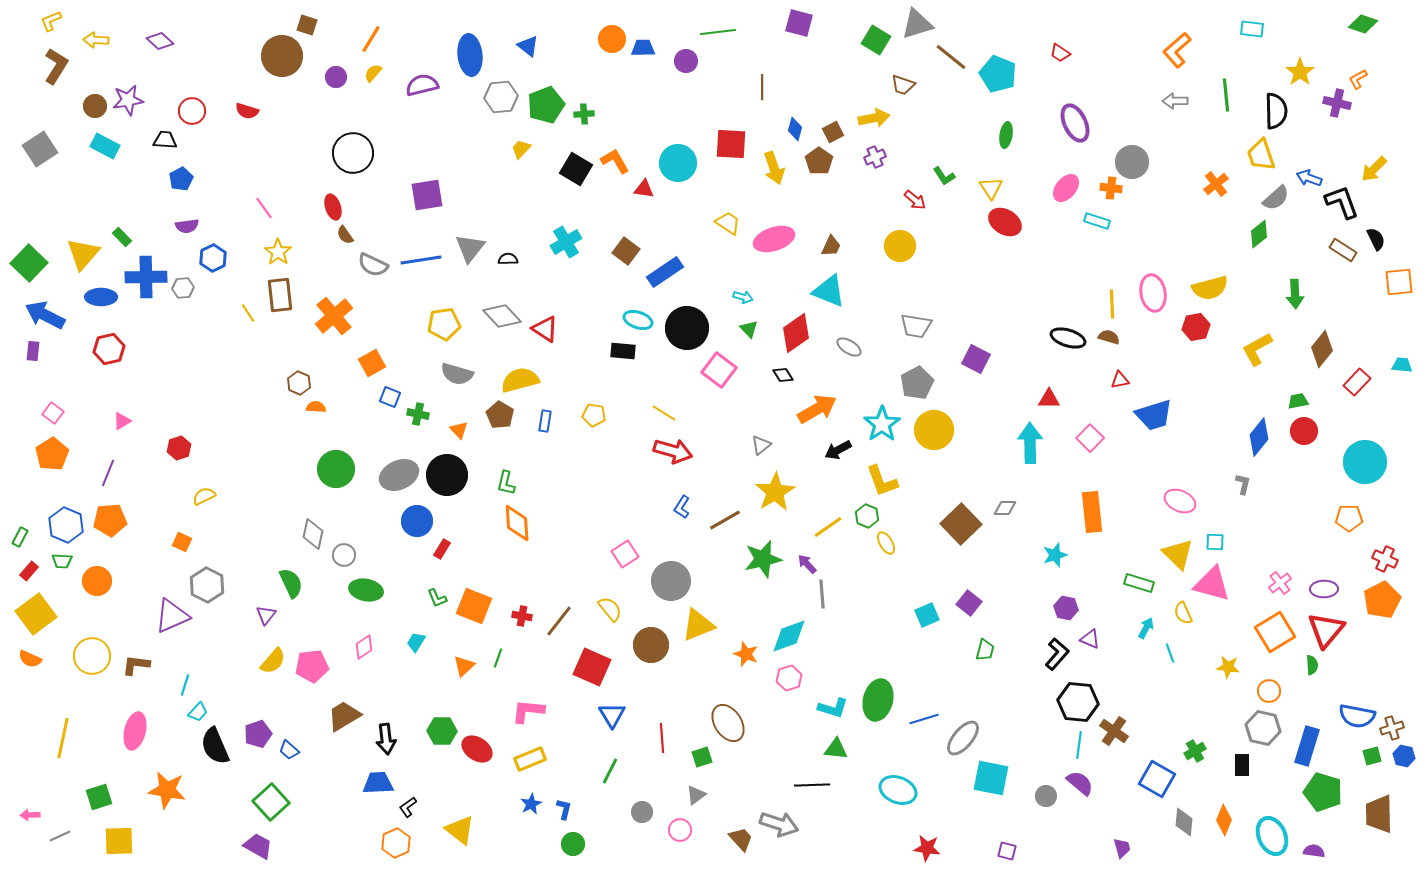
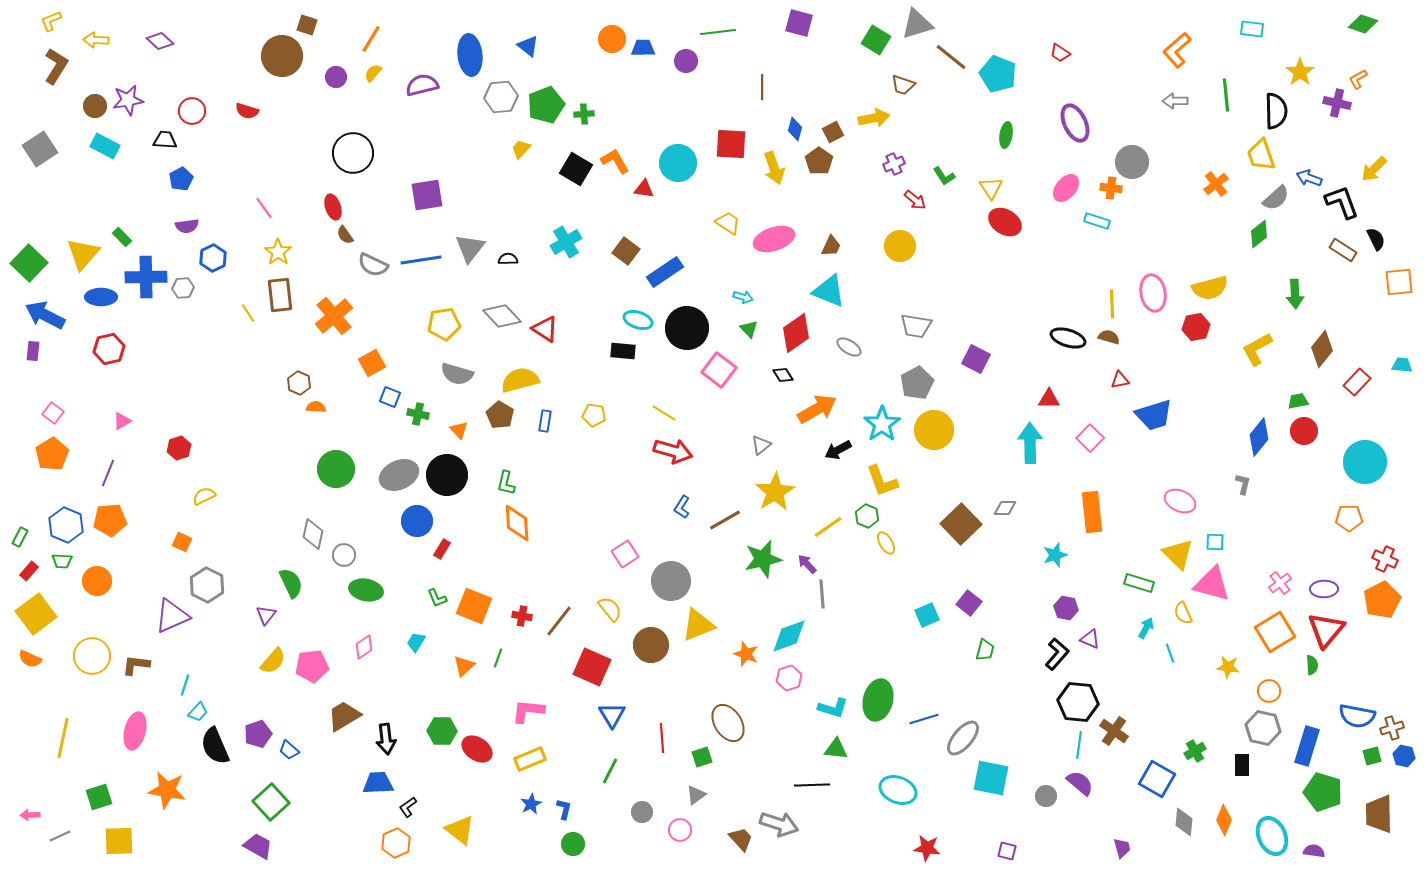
purple cross at (875, 157): moved 19 px right, 7 px down
